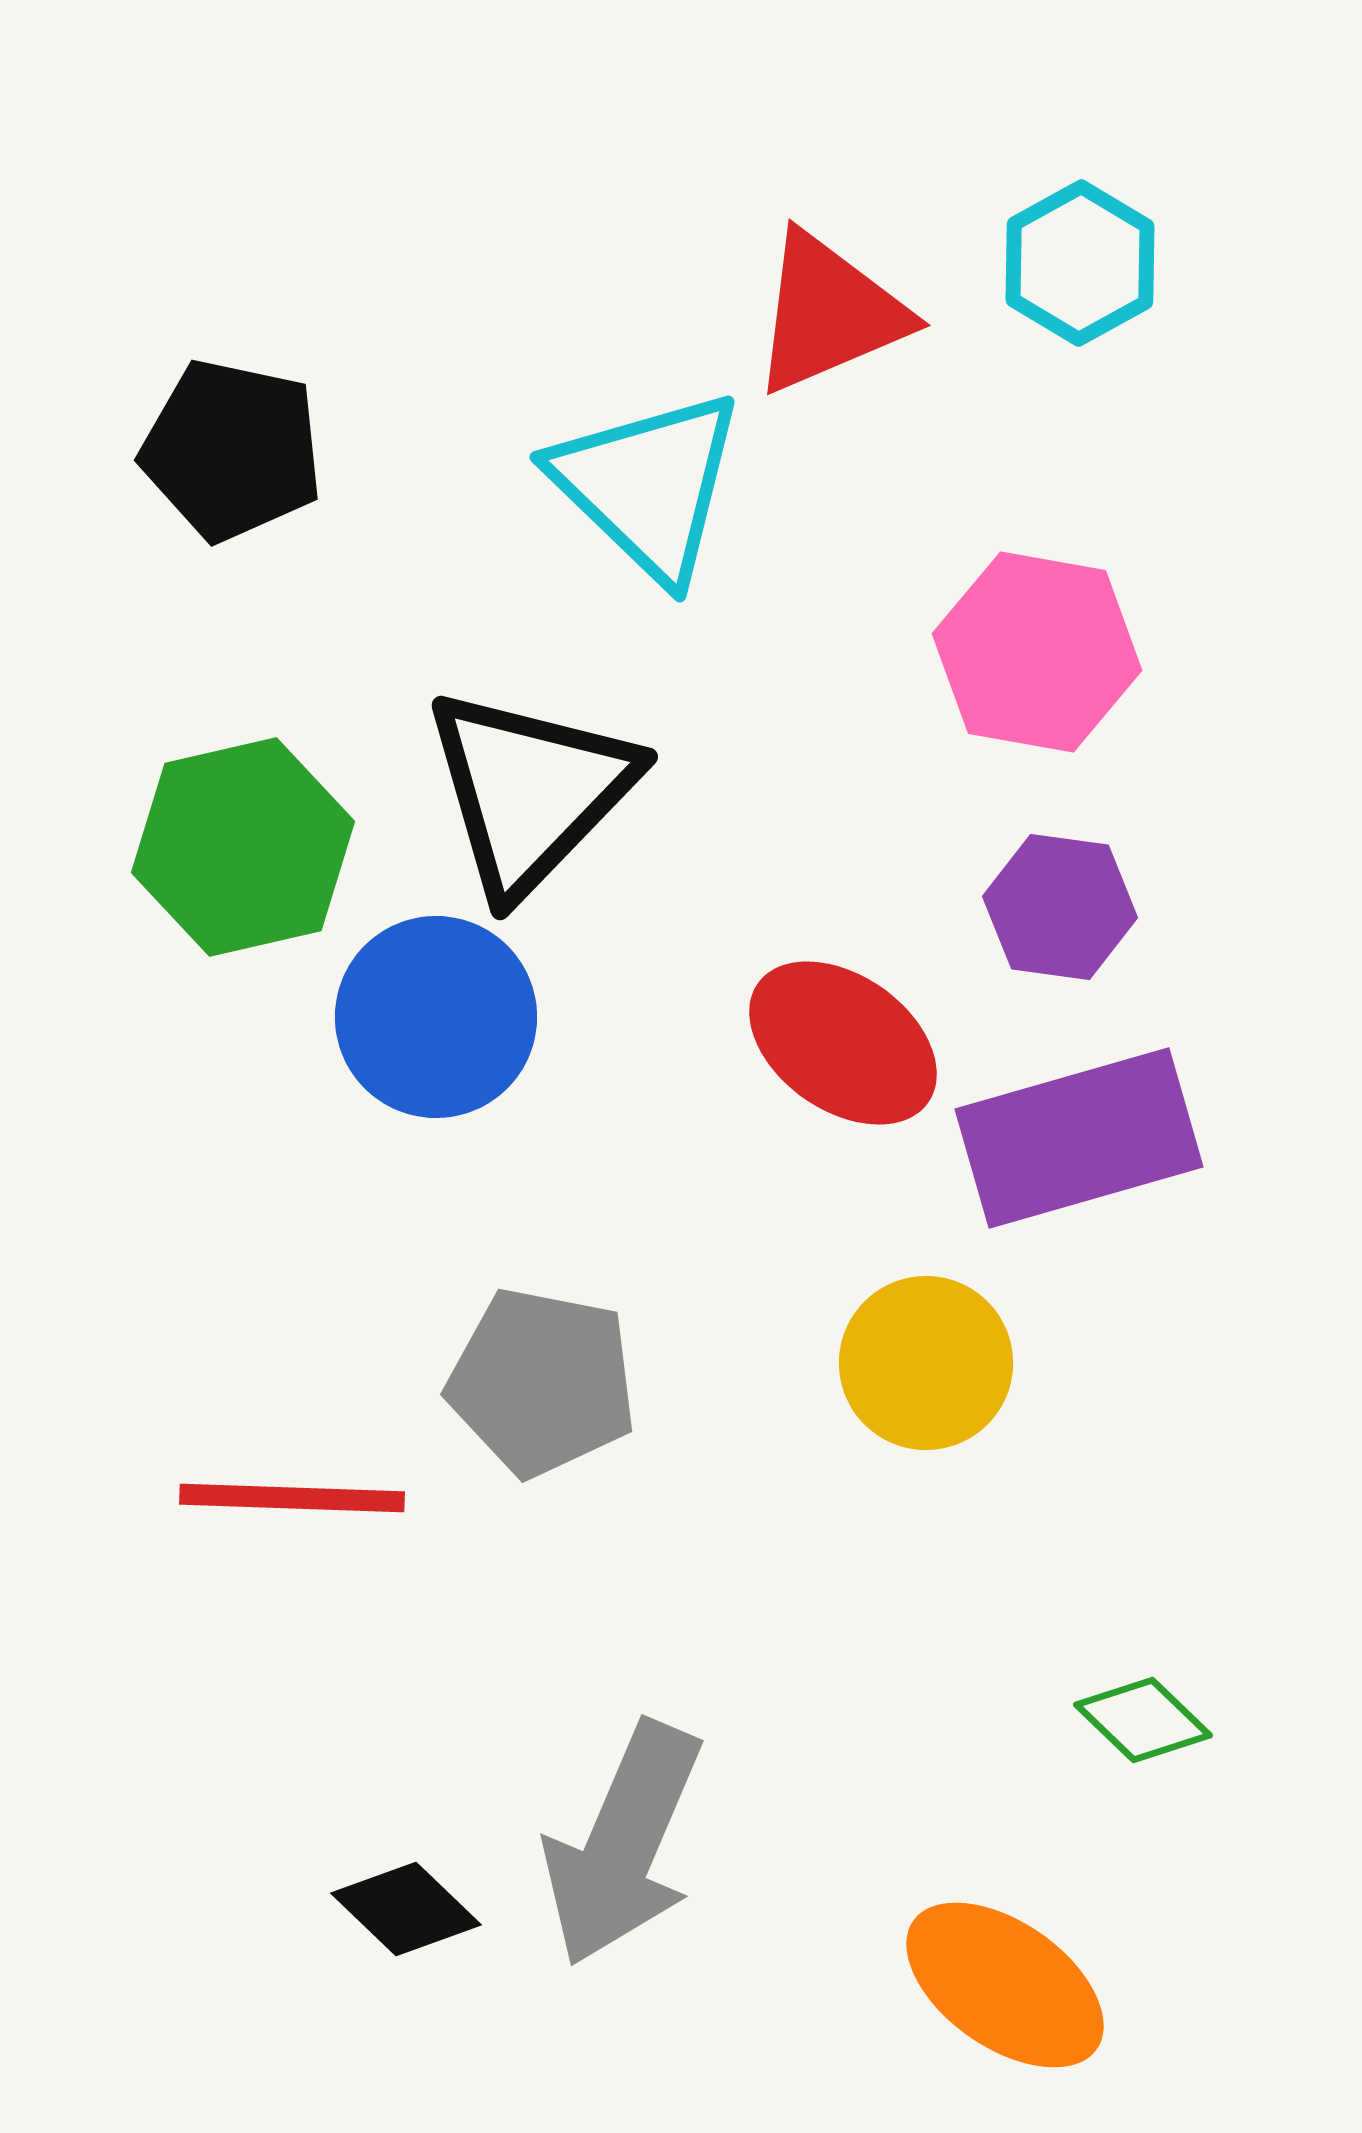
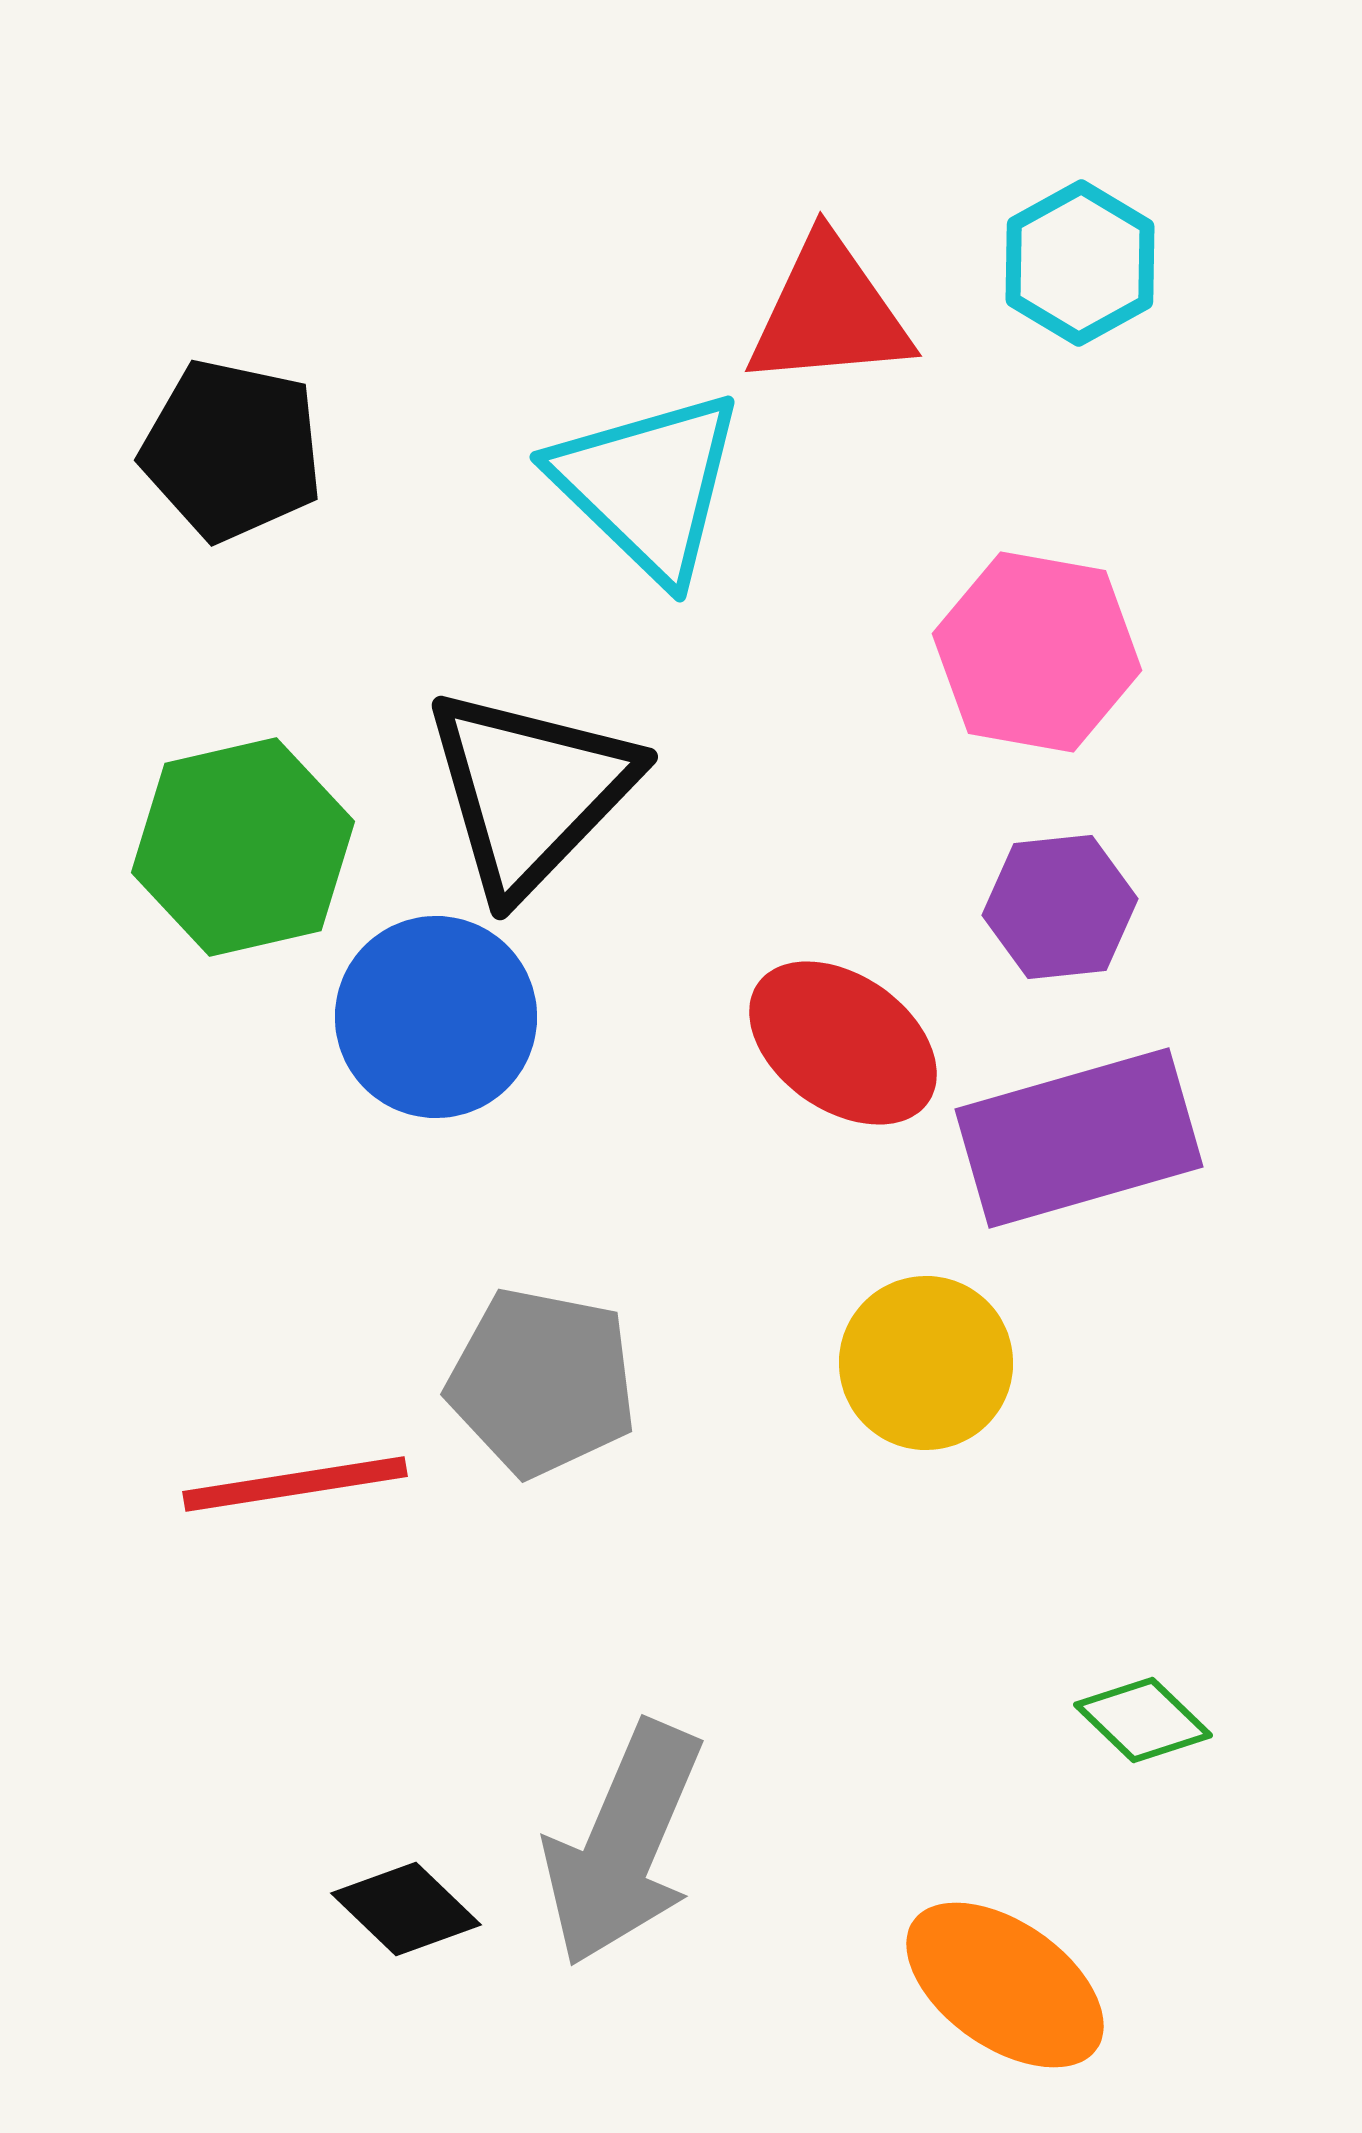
red triangle: rotated 18 degrees clockwise
purple hexagon: rotated 14 degrees counterclockwise
red line: moved 3 px right, 14 px up; rotated 11 degrees counterclockwise
